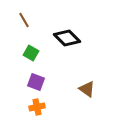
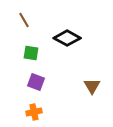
black diamond: rotated 16 degrees counterclockwise
green square: rotated 21 degrees counterclockwise
brown triangle: moved 5 px right, 3 px up; rotated 24 degrees clockwise
orange cross: moved 3 px left, 5 px down
